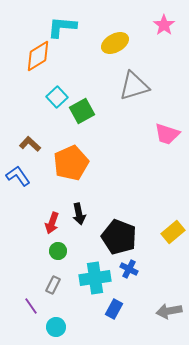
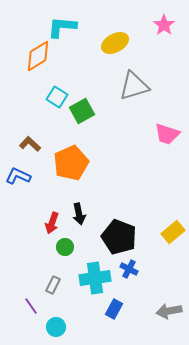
cyan square: rotated 15 degrees counterclockwise
blue L-shape: rotated 30 degrees counterclockwise
green circle: moved 7 px right, 4 px up
